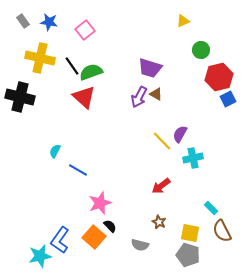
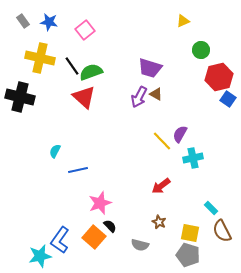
blue square: rotated 28 degrees counterclockwise
blue line: rotated 42 degrees counterclockwise
